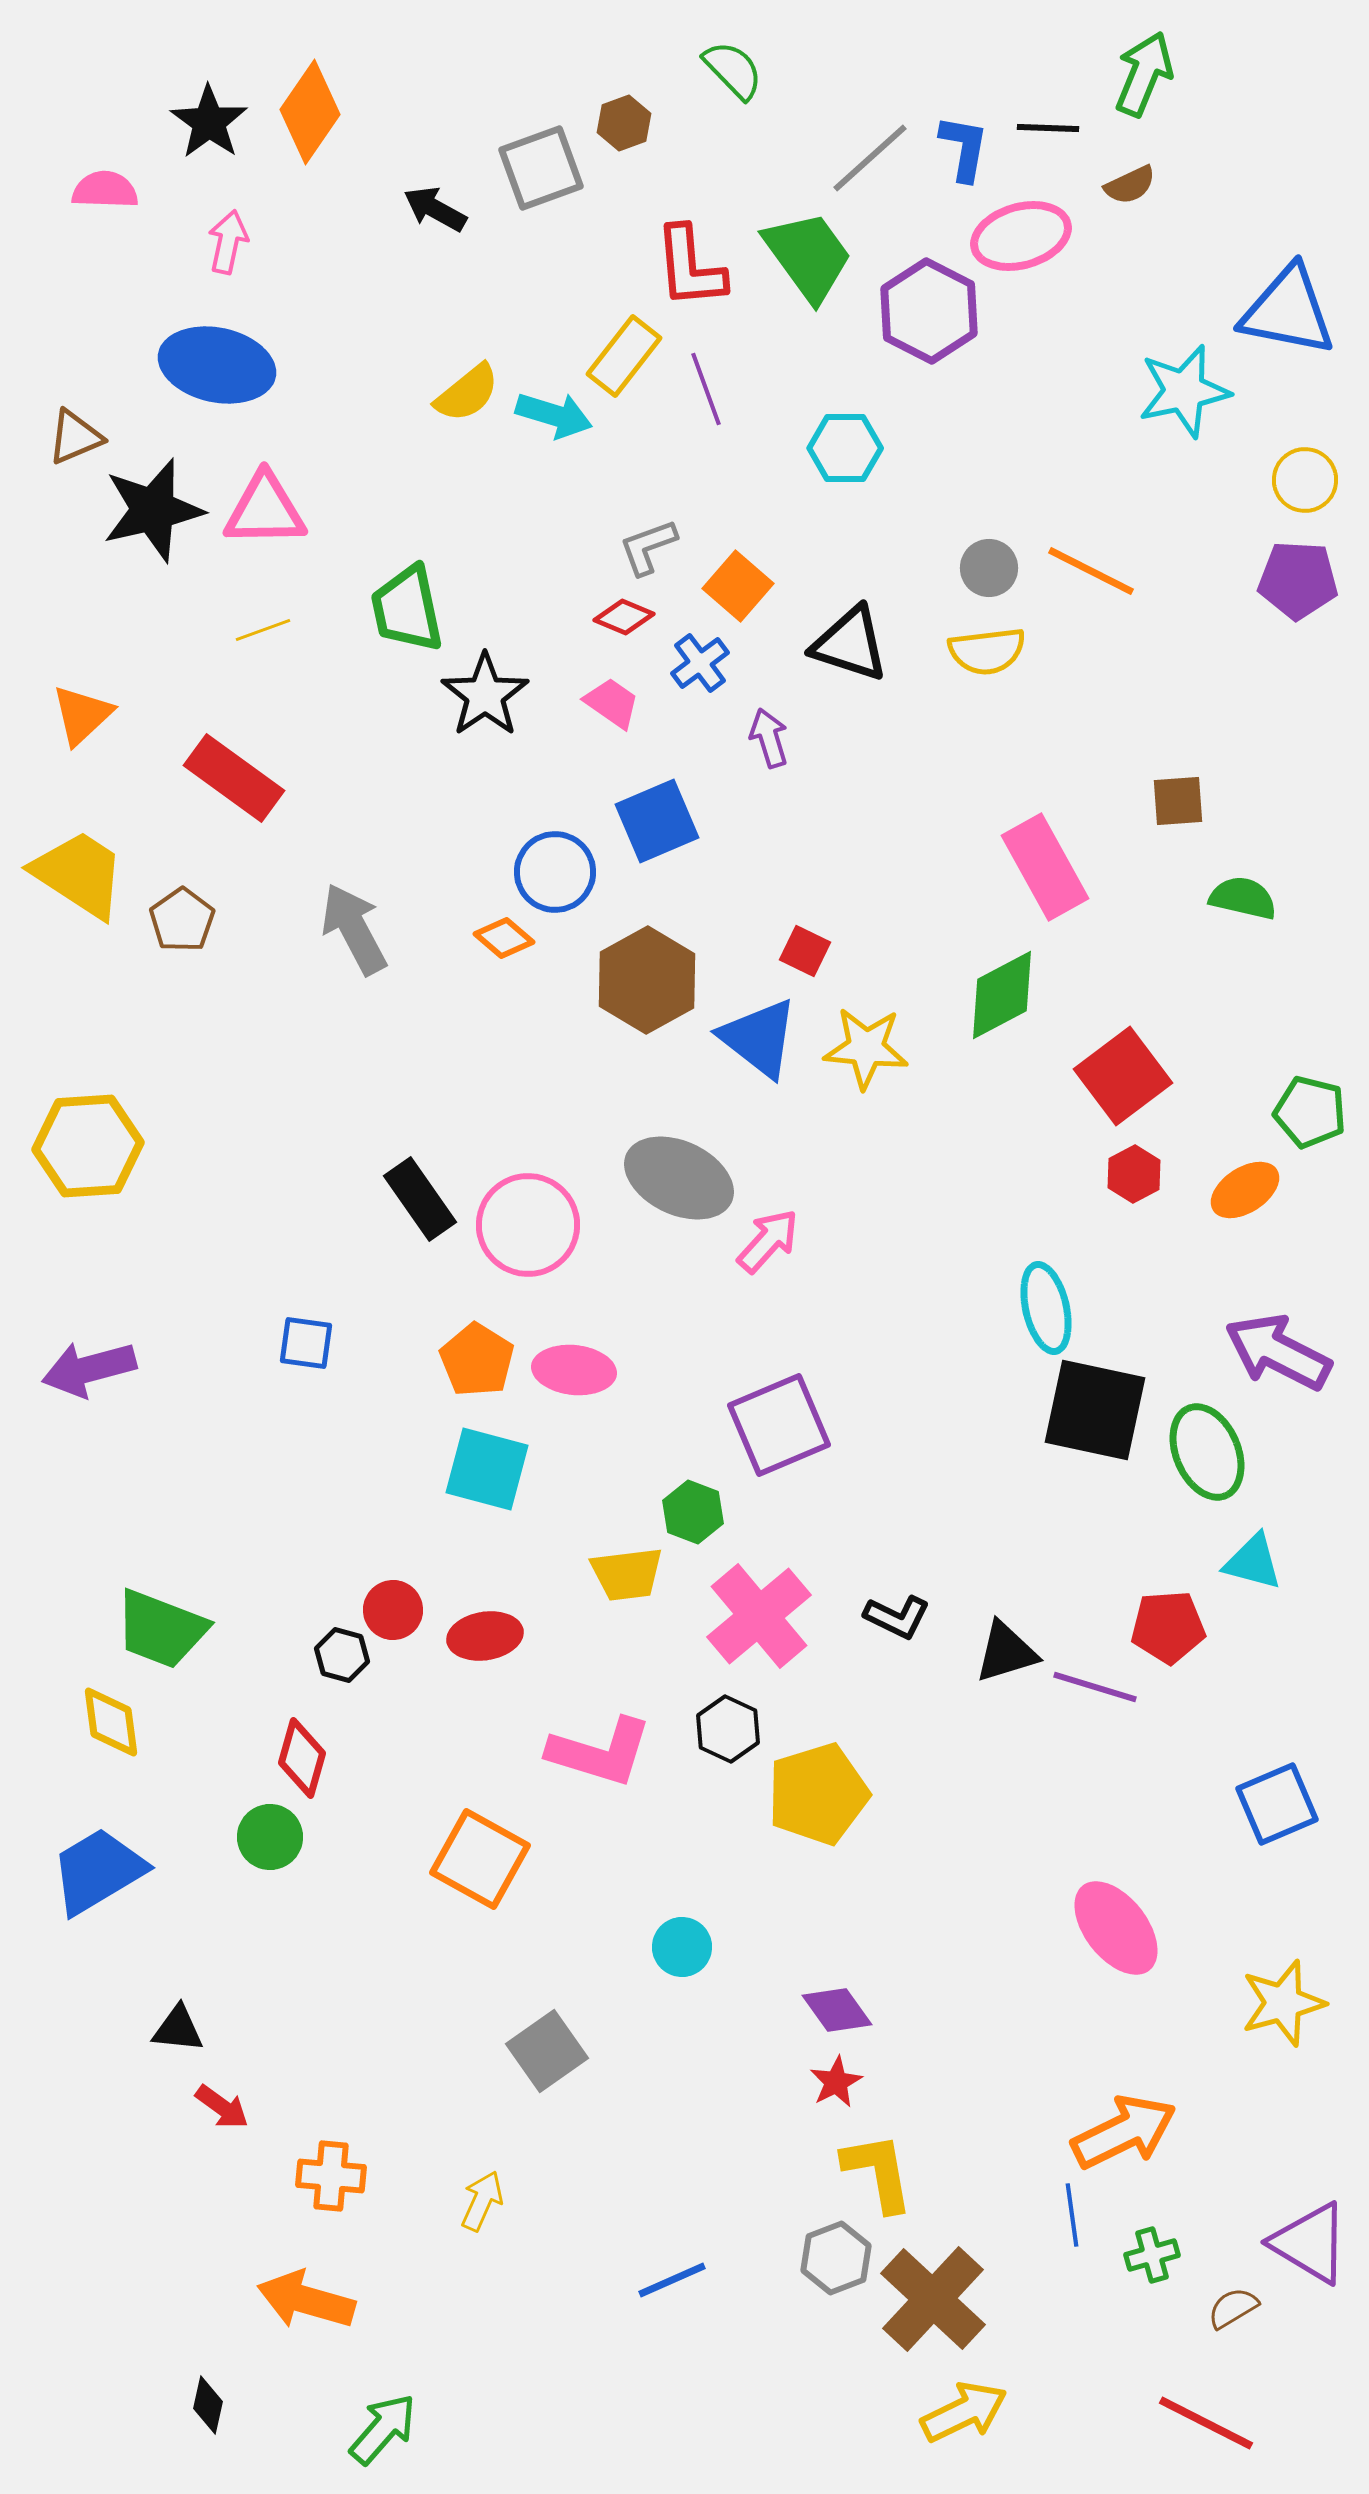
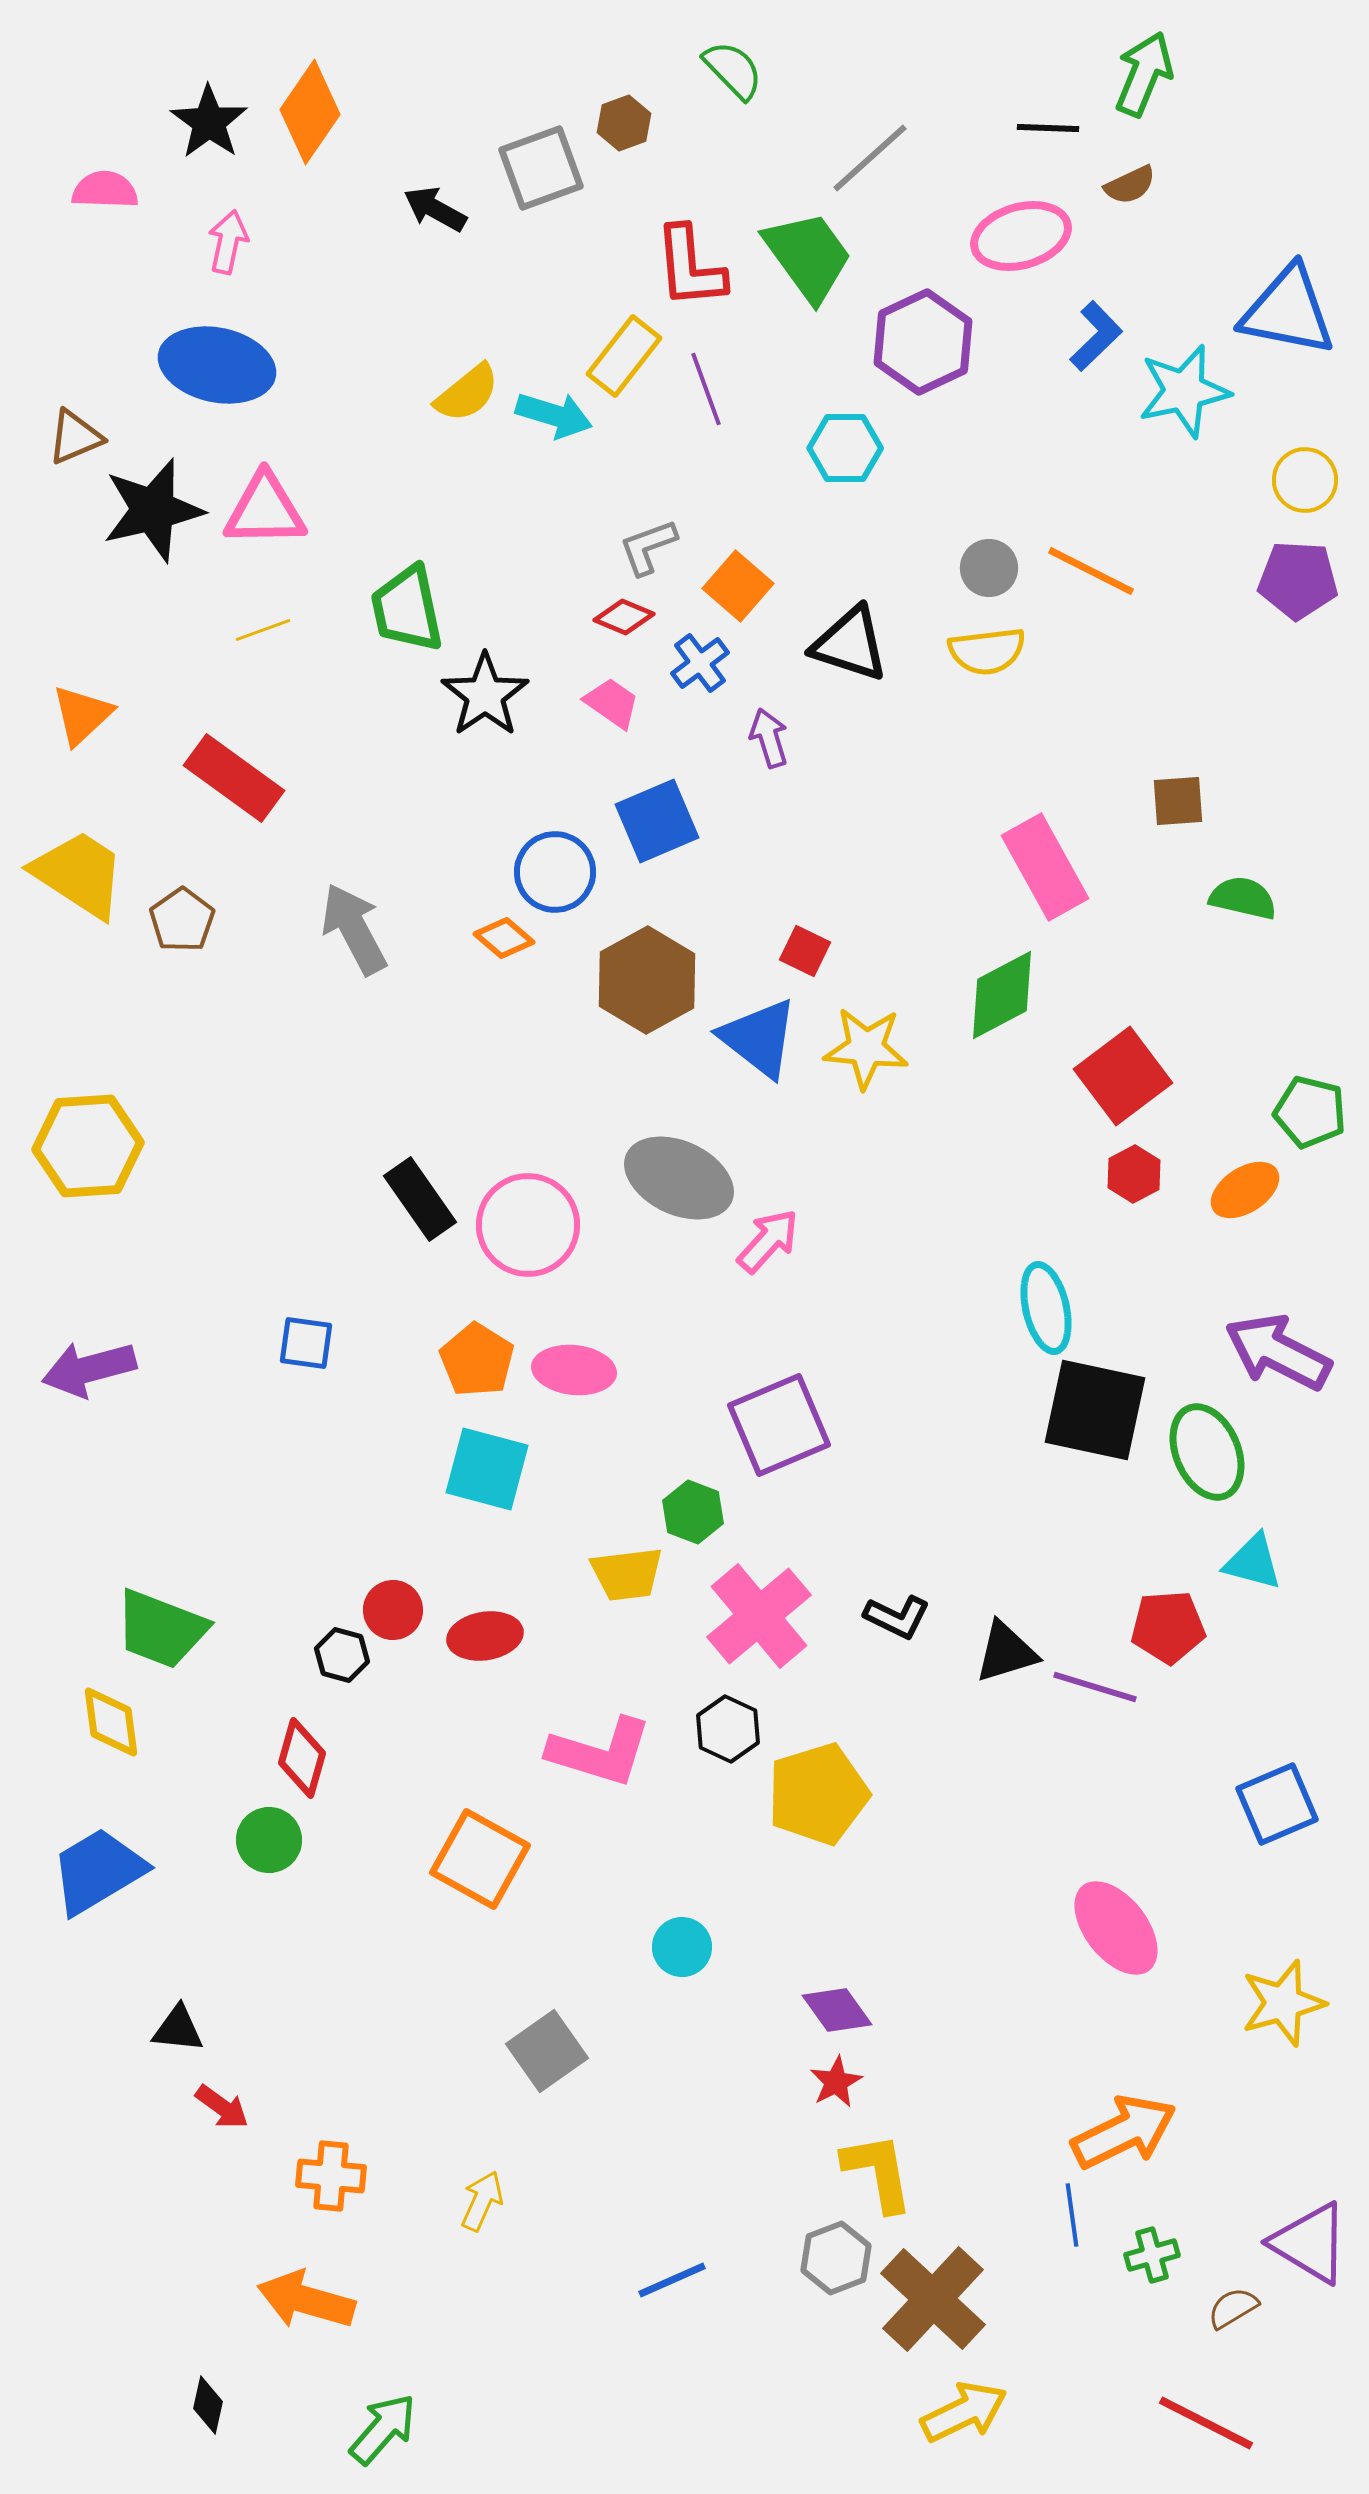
blue L-shape at (964, 148): moved 132 px right, 188 px down; rotated 36 degrees clockwise
purple hexagon at (929, 311): moved 6 px left, 31 px down; rotated 8 degrees clockwise
green circle at (270, 1837): moved 1 px left, 3 px down
